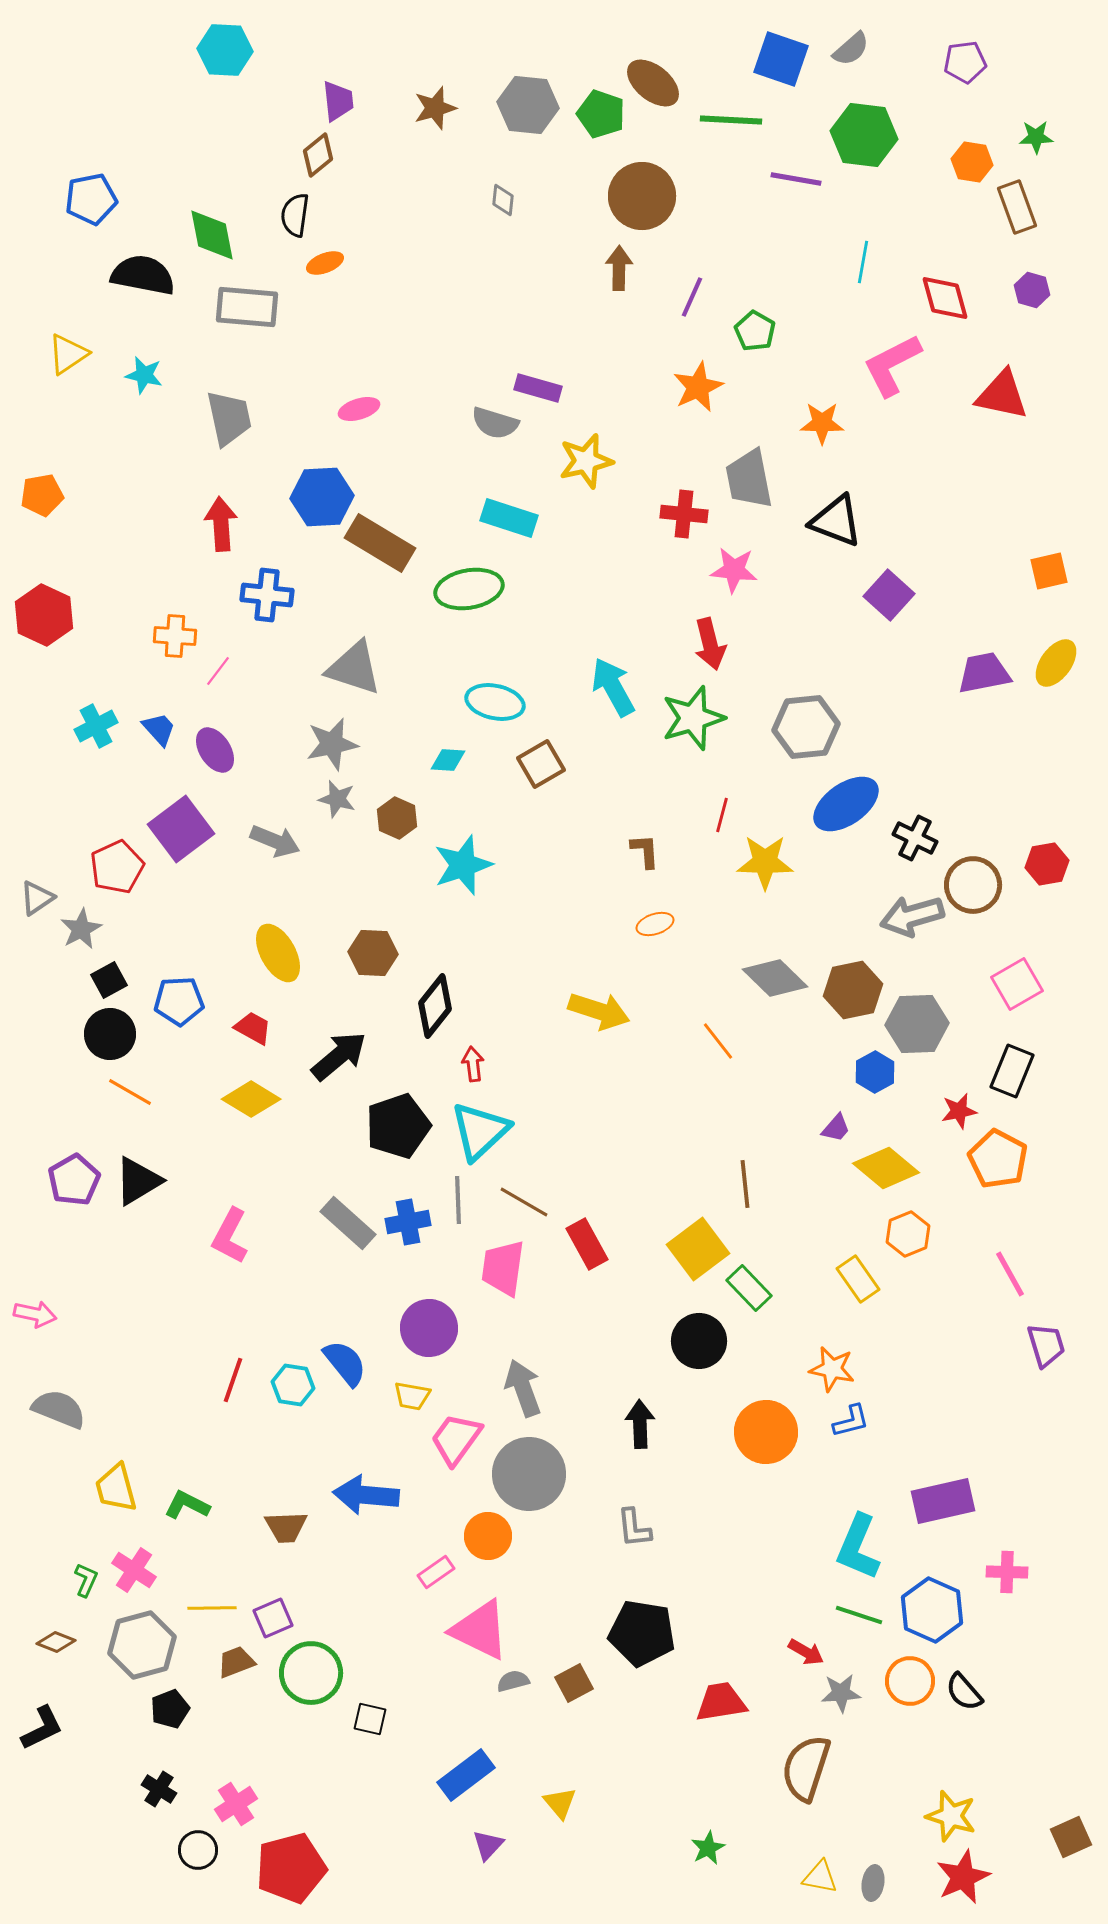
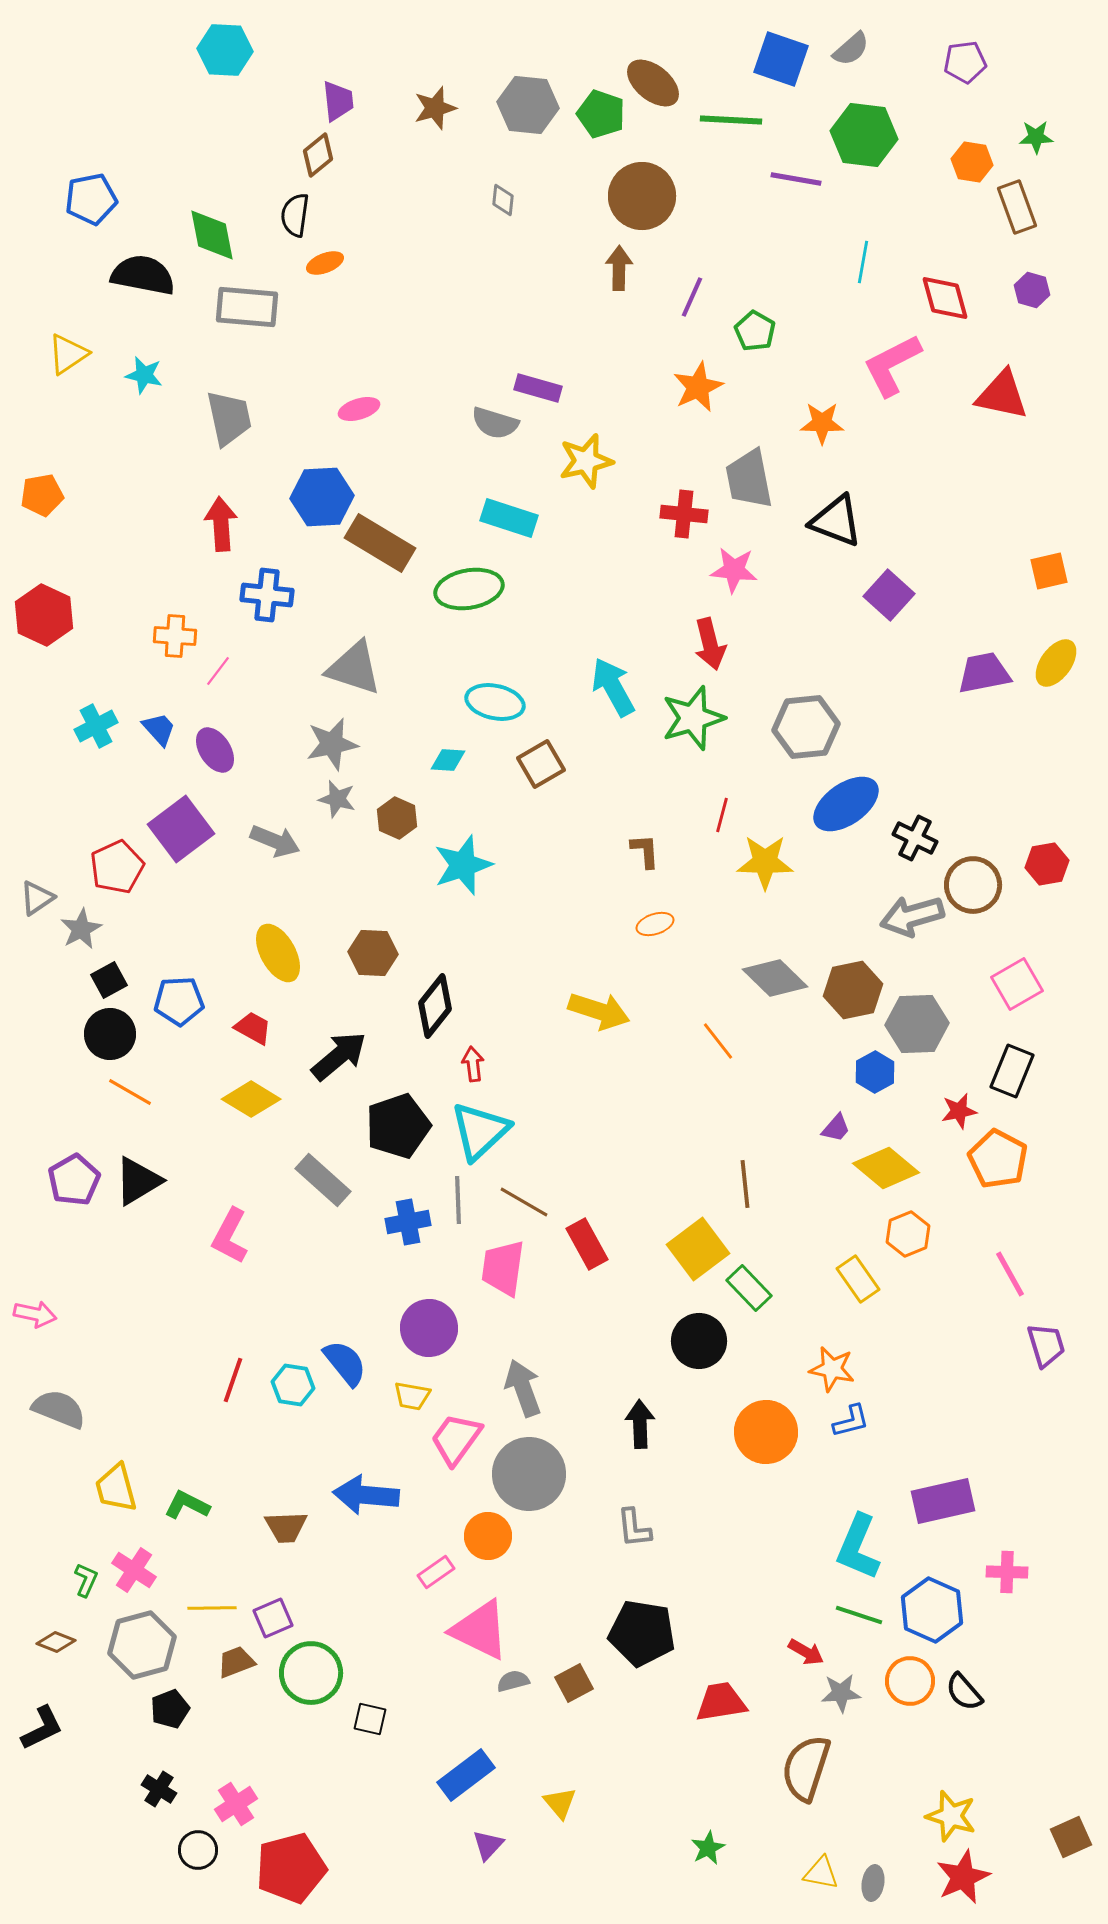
gray rectangle at (348, 1223): moved 25 px left, 43 px up
yellow triangle at (820, 1877): moved 1 px right, 4 px up
